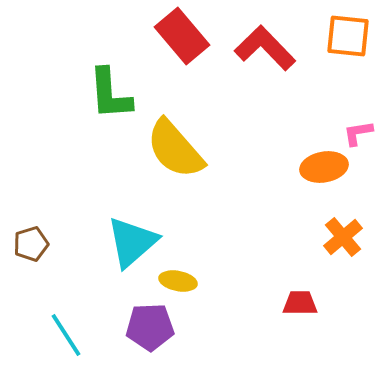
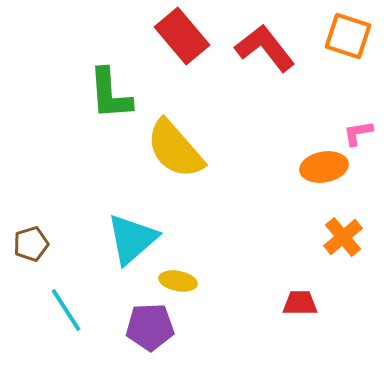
orange square: rotated 12 degrees clockwise
red L-shape: rotated 6 degrees clockwise
cyan triangle: moved 3 px up
cyan line: moved 25 px up
